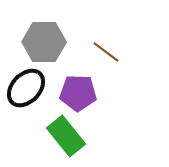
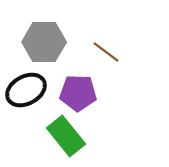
black ellipse: moved 2 px down; rotated 18 degrees clockwise
